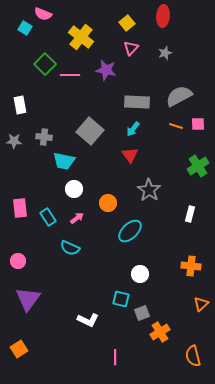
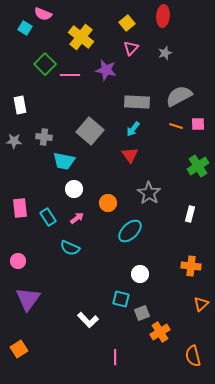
gray star at (149, 190): moved 3 px down
white L-shape at (88, 320): rotated 20 degrees clockwise
